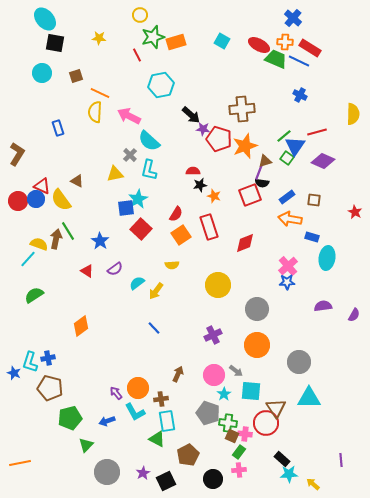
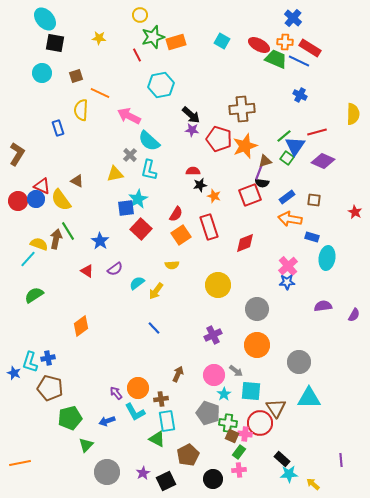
yellow semicircle at (95, 112): moved 14 px left, 2 px up
purple star at (203, 129): moved 11 px left, 1 px down
red circle at (266, 423): moved 6 px left
